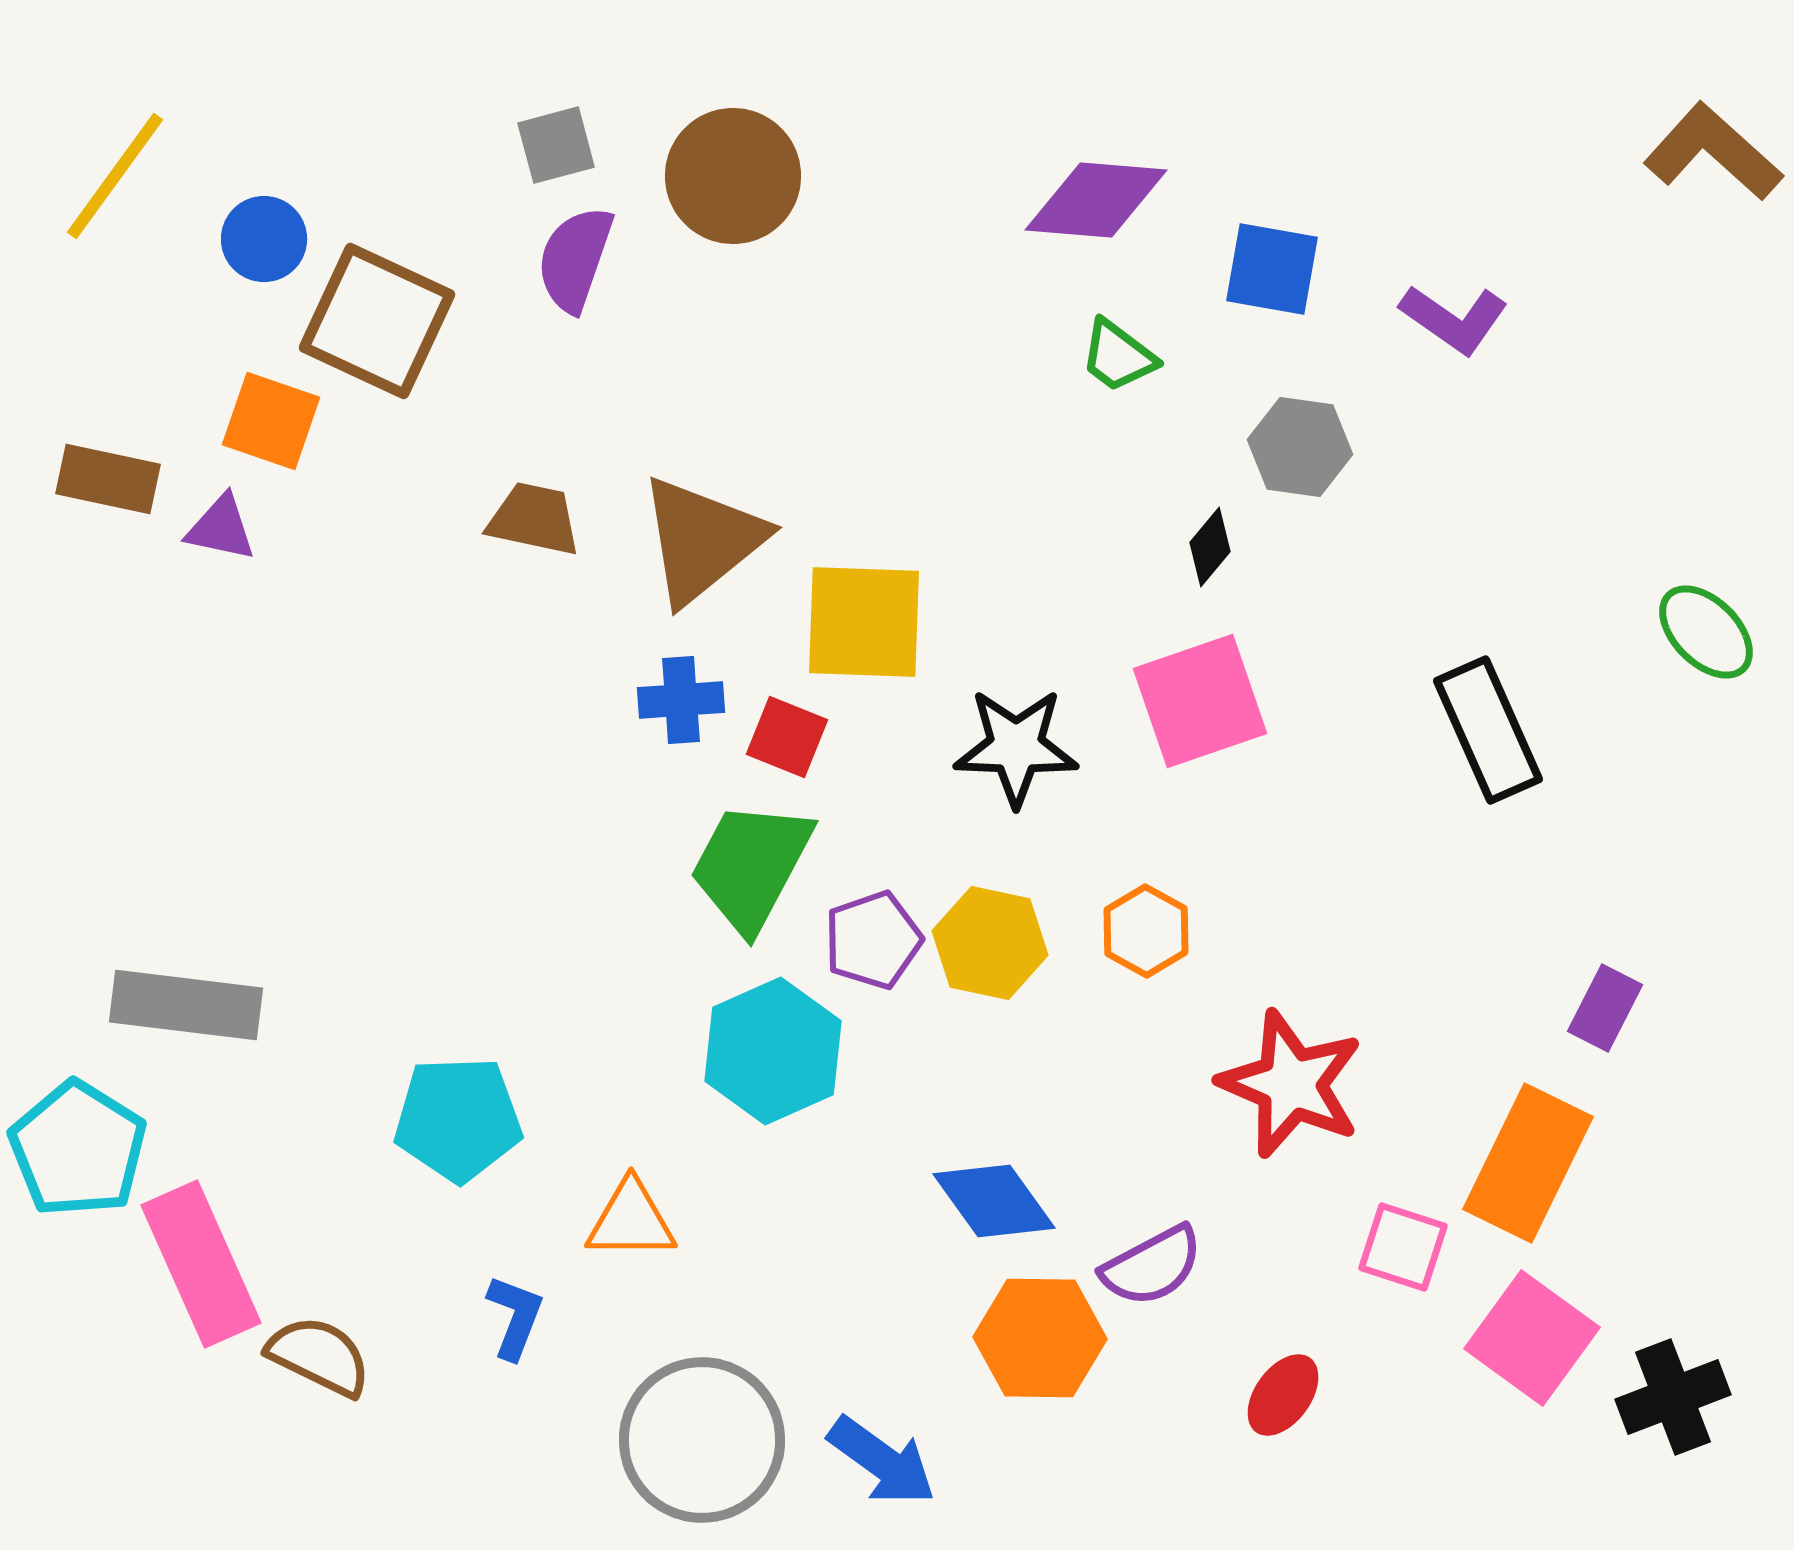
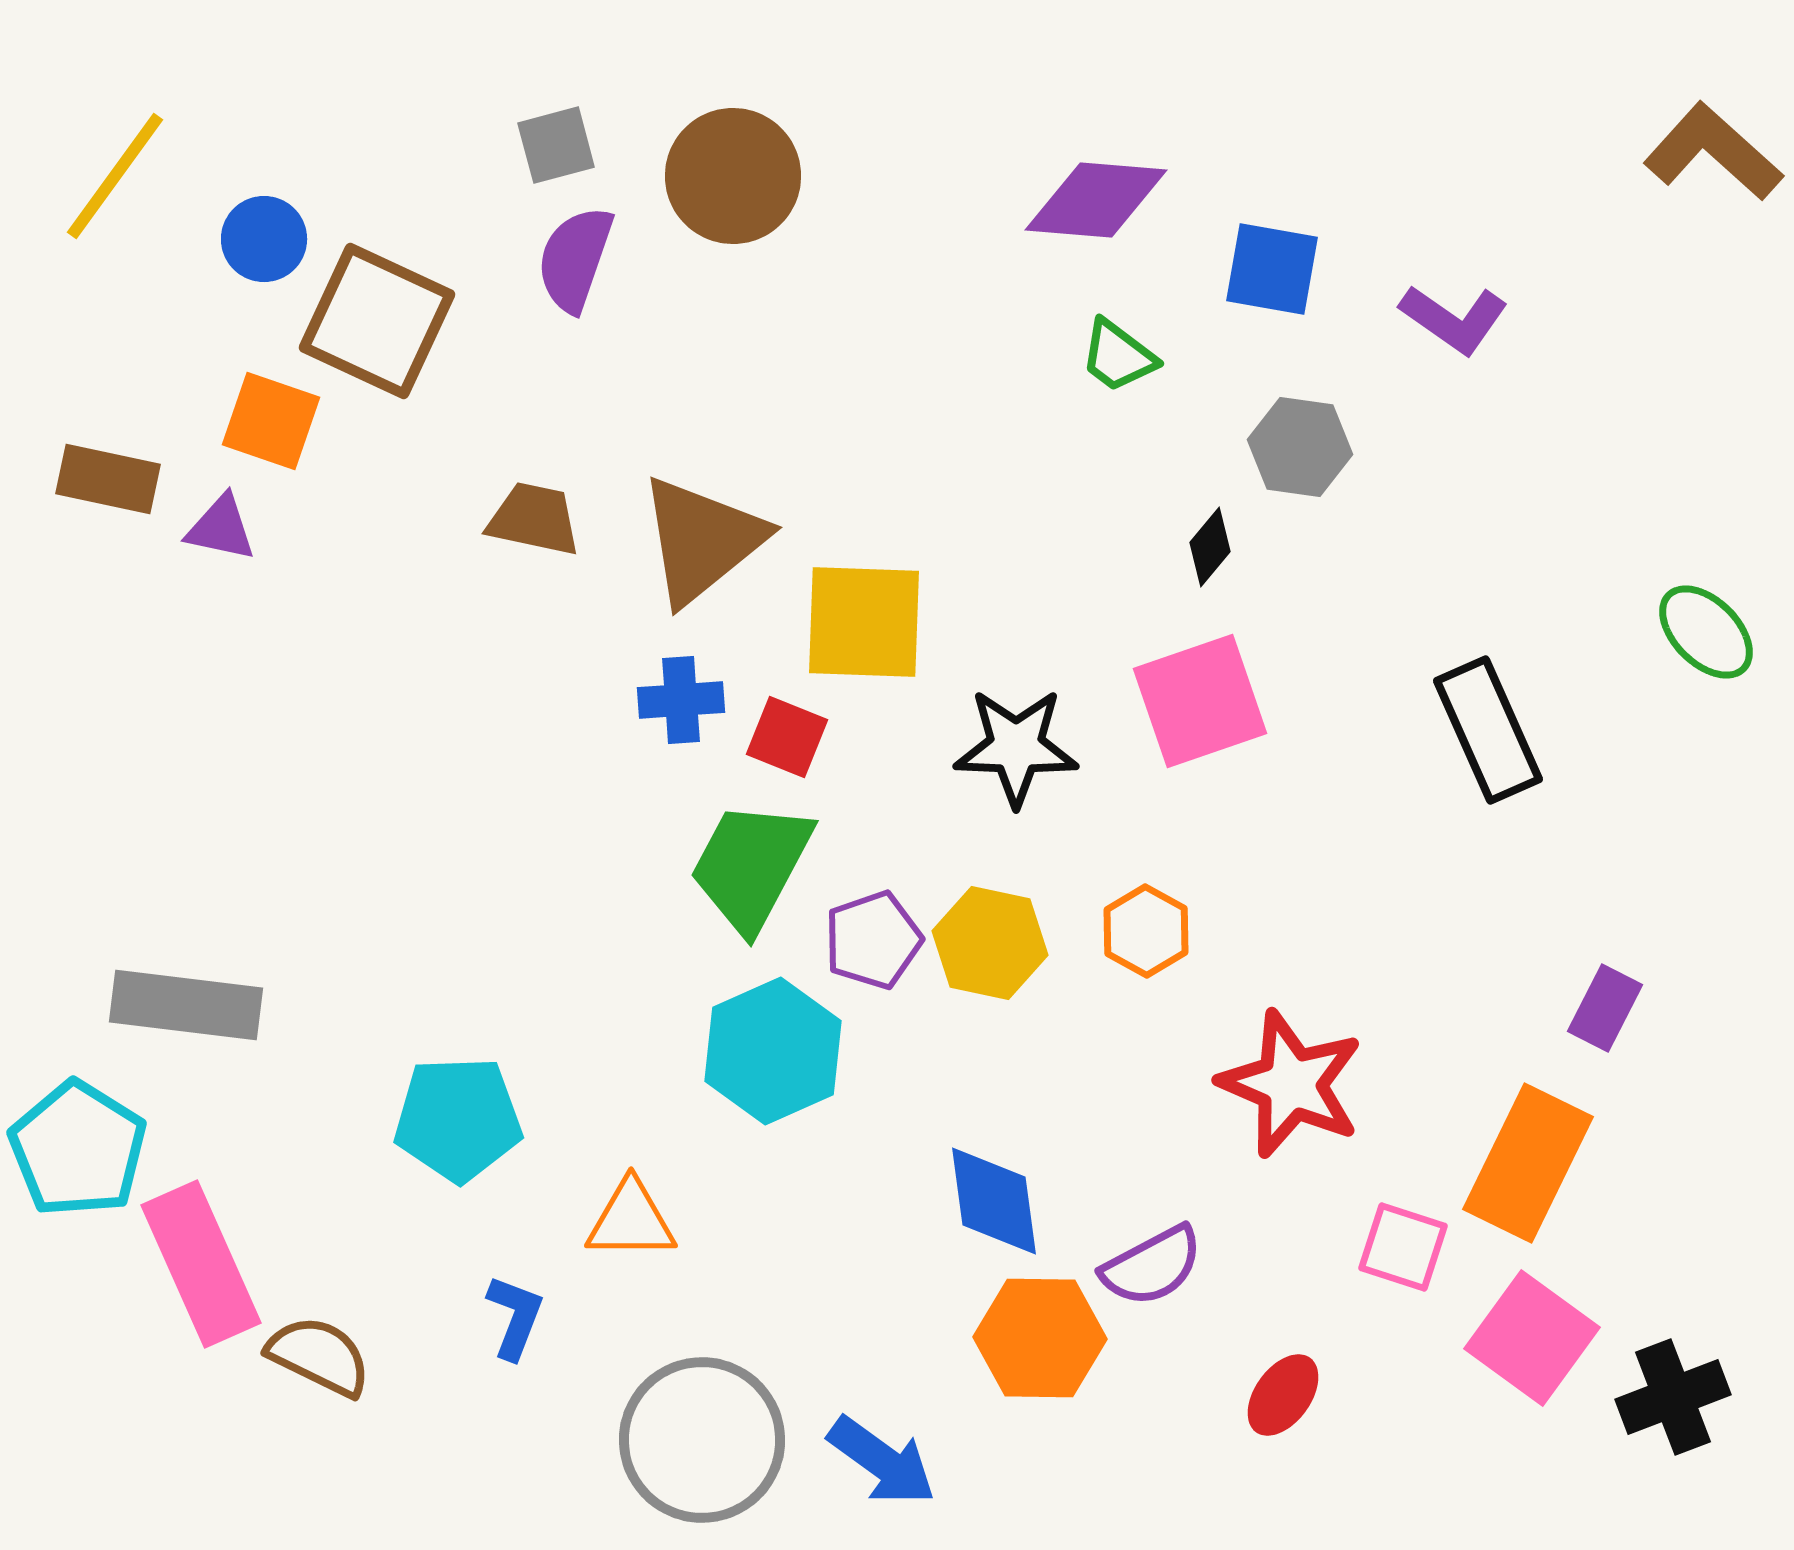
blue diamond at (994, 1201): rotated 28 degrees clockwise
